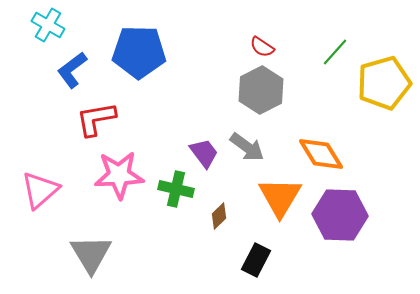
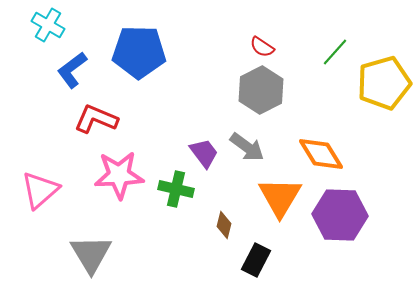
red L-shape: rotated 33 degrees clockwise
brown diamond: moved 5 px right, 9 px down; rotated 32 degrees counterclockwise
